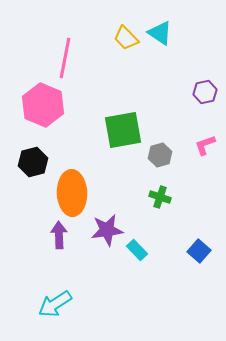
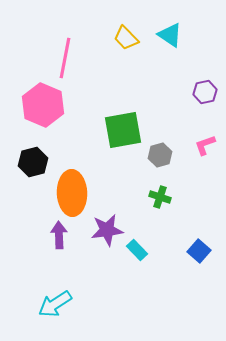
cyan triangle: moved 10 px right, 2 px down
